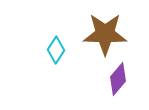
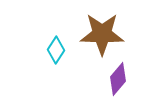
brown star: moved 3 px left
